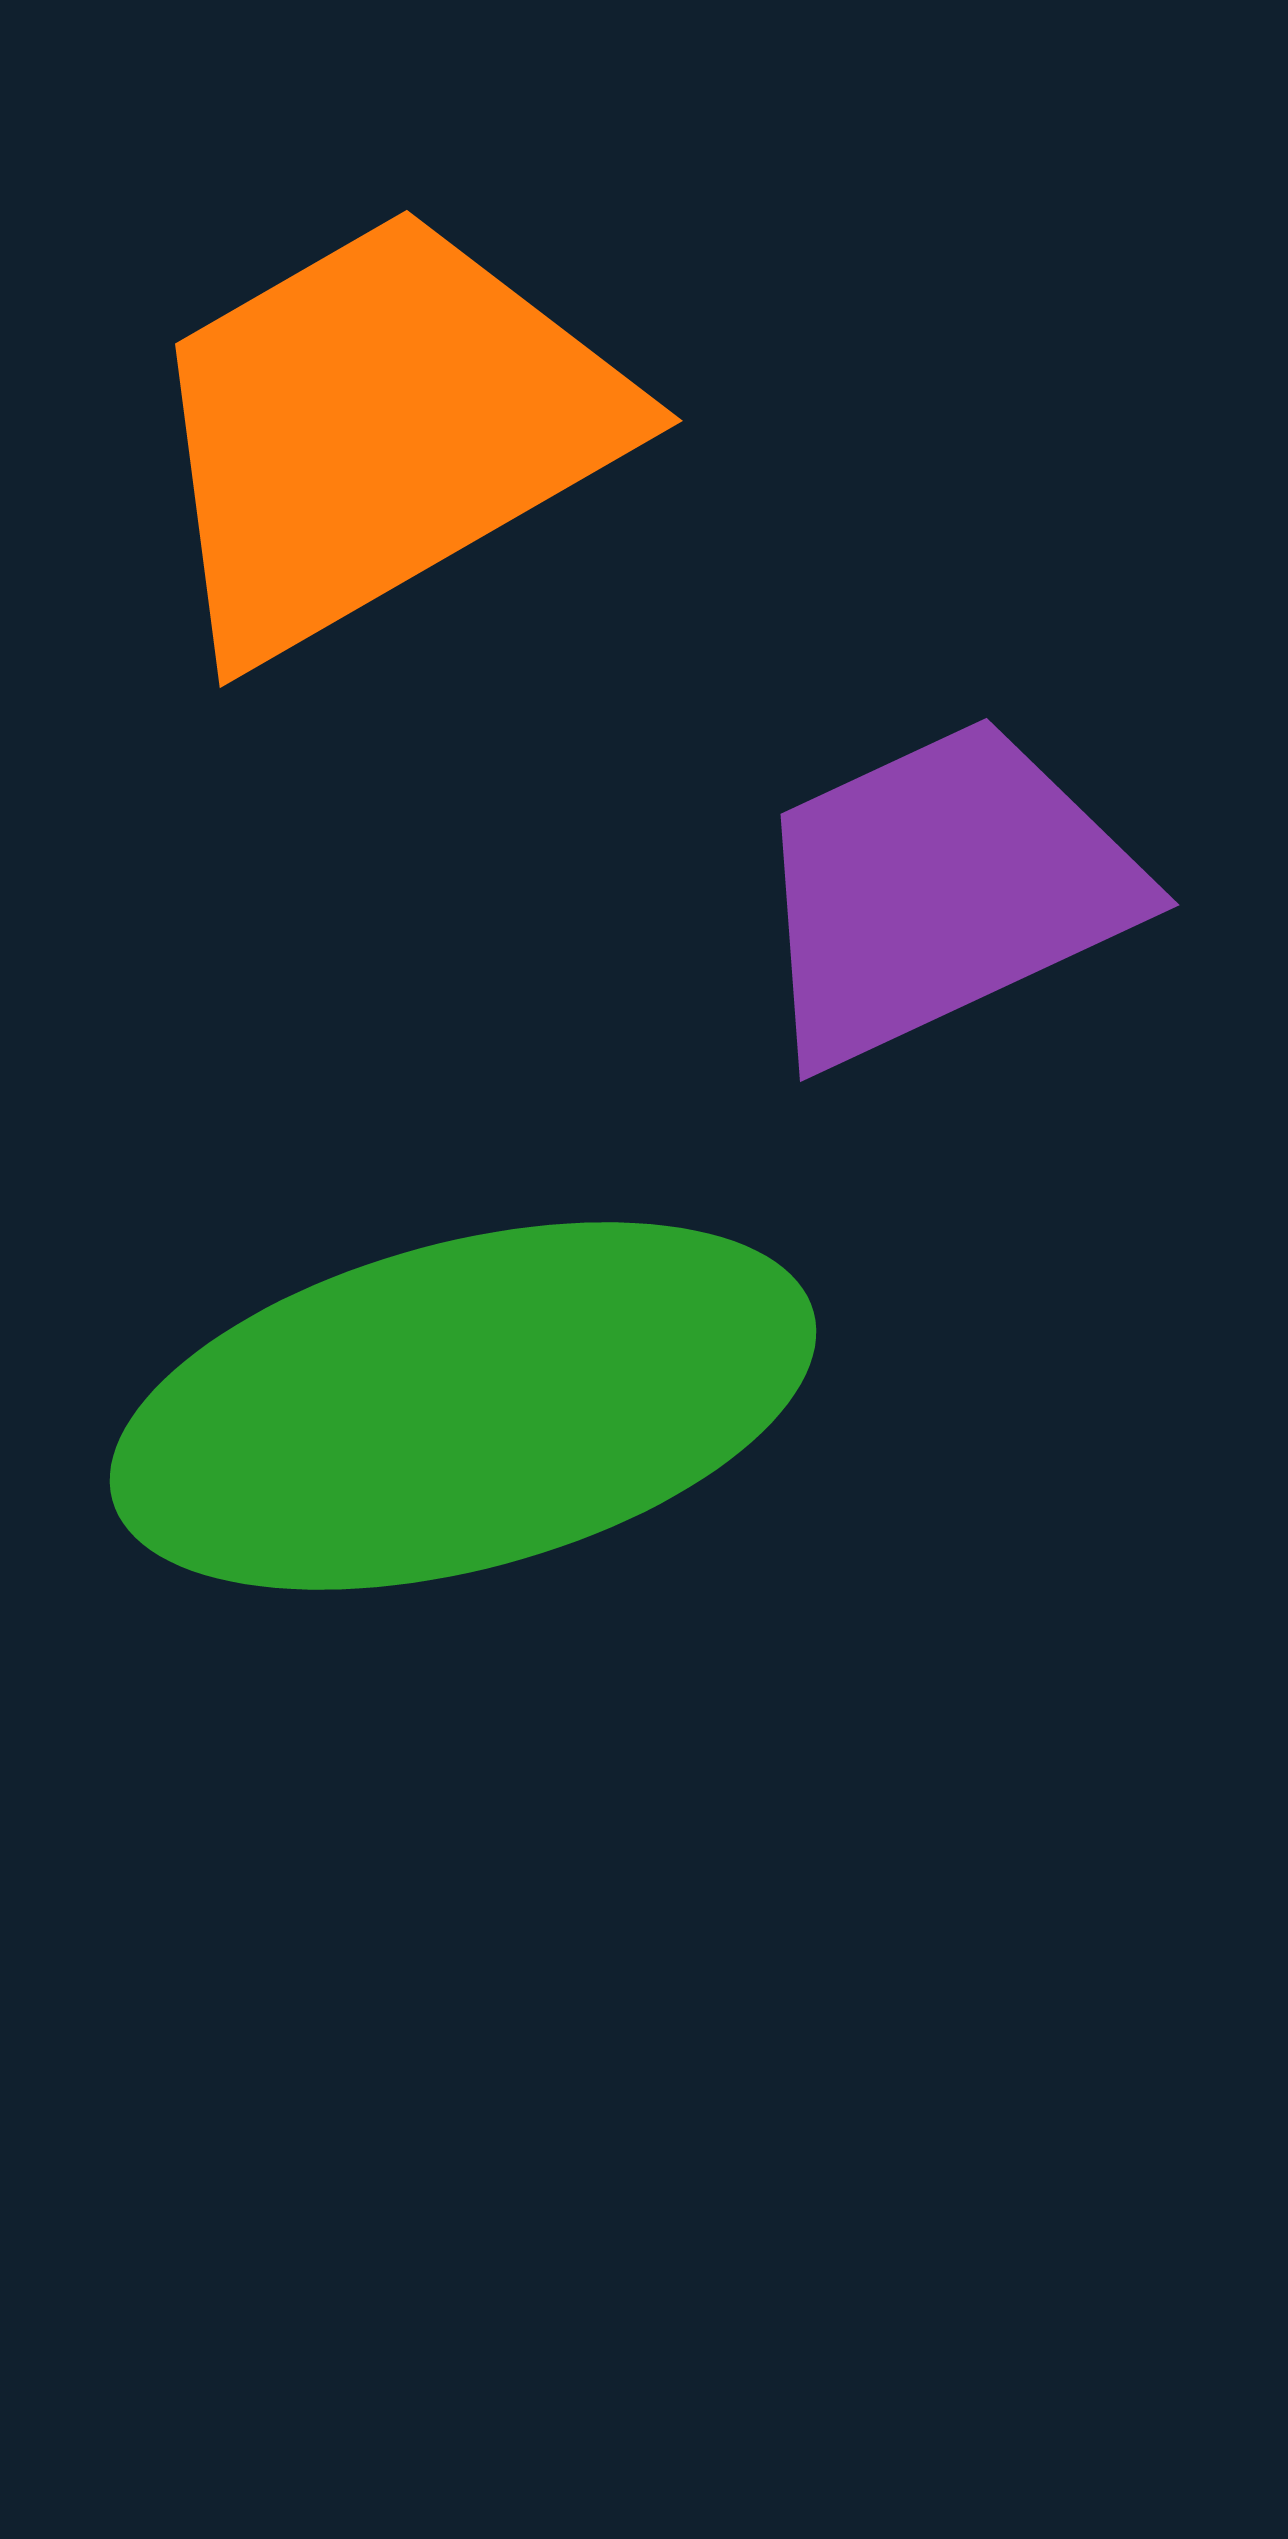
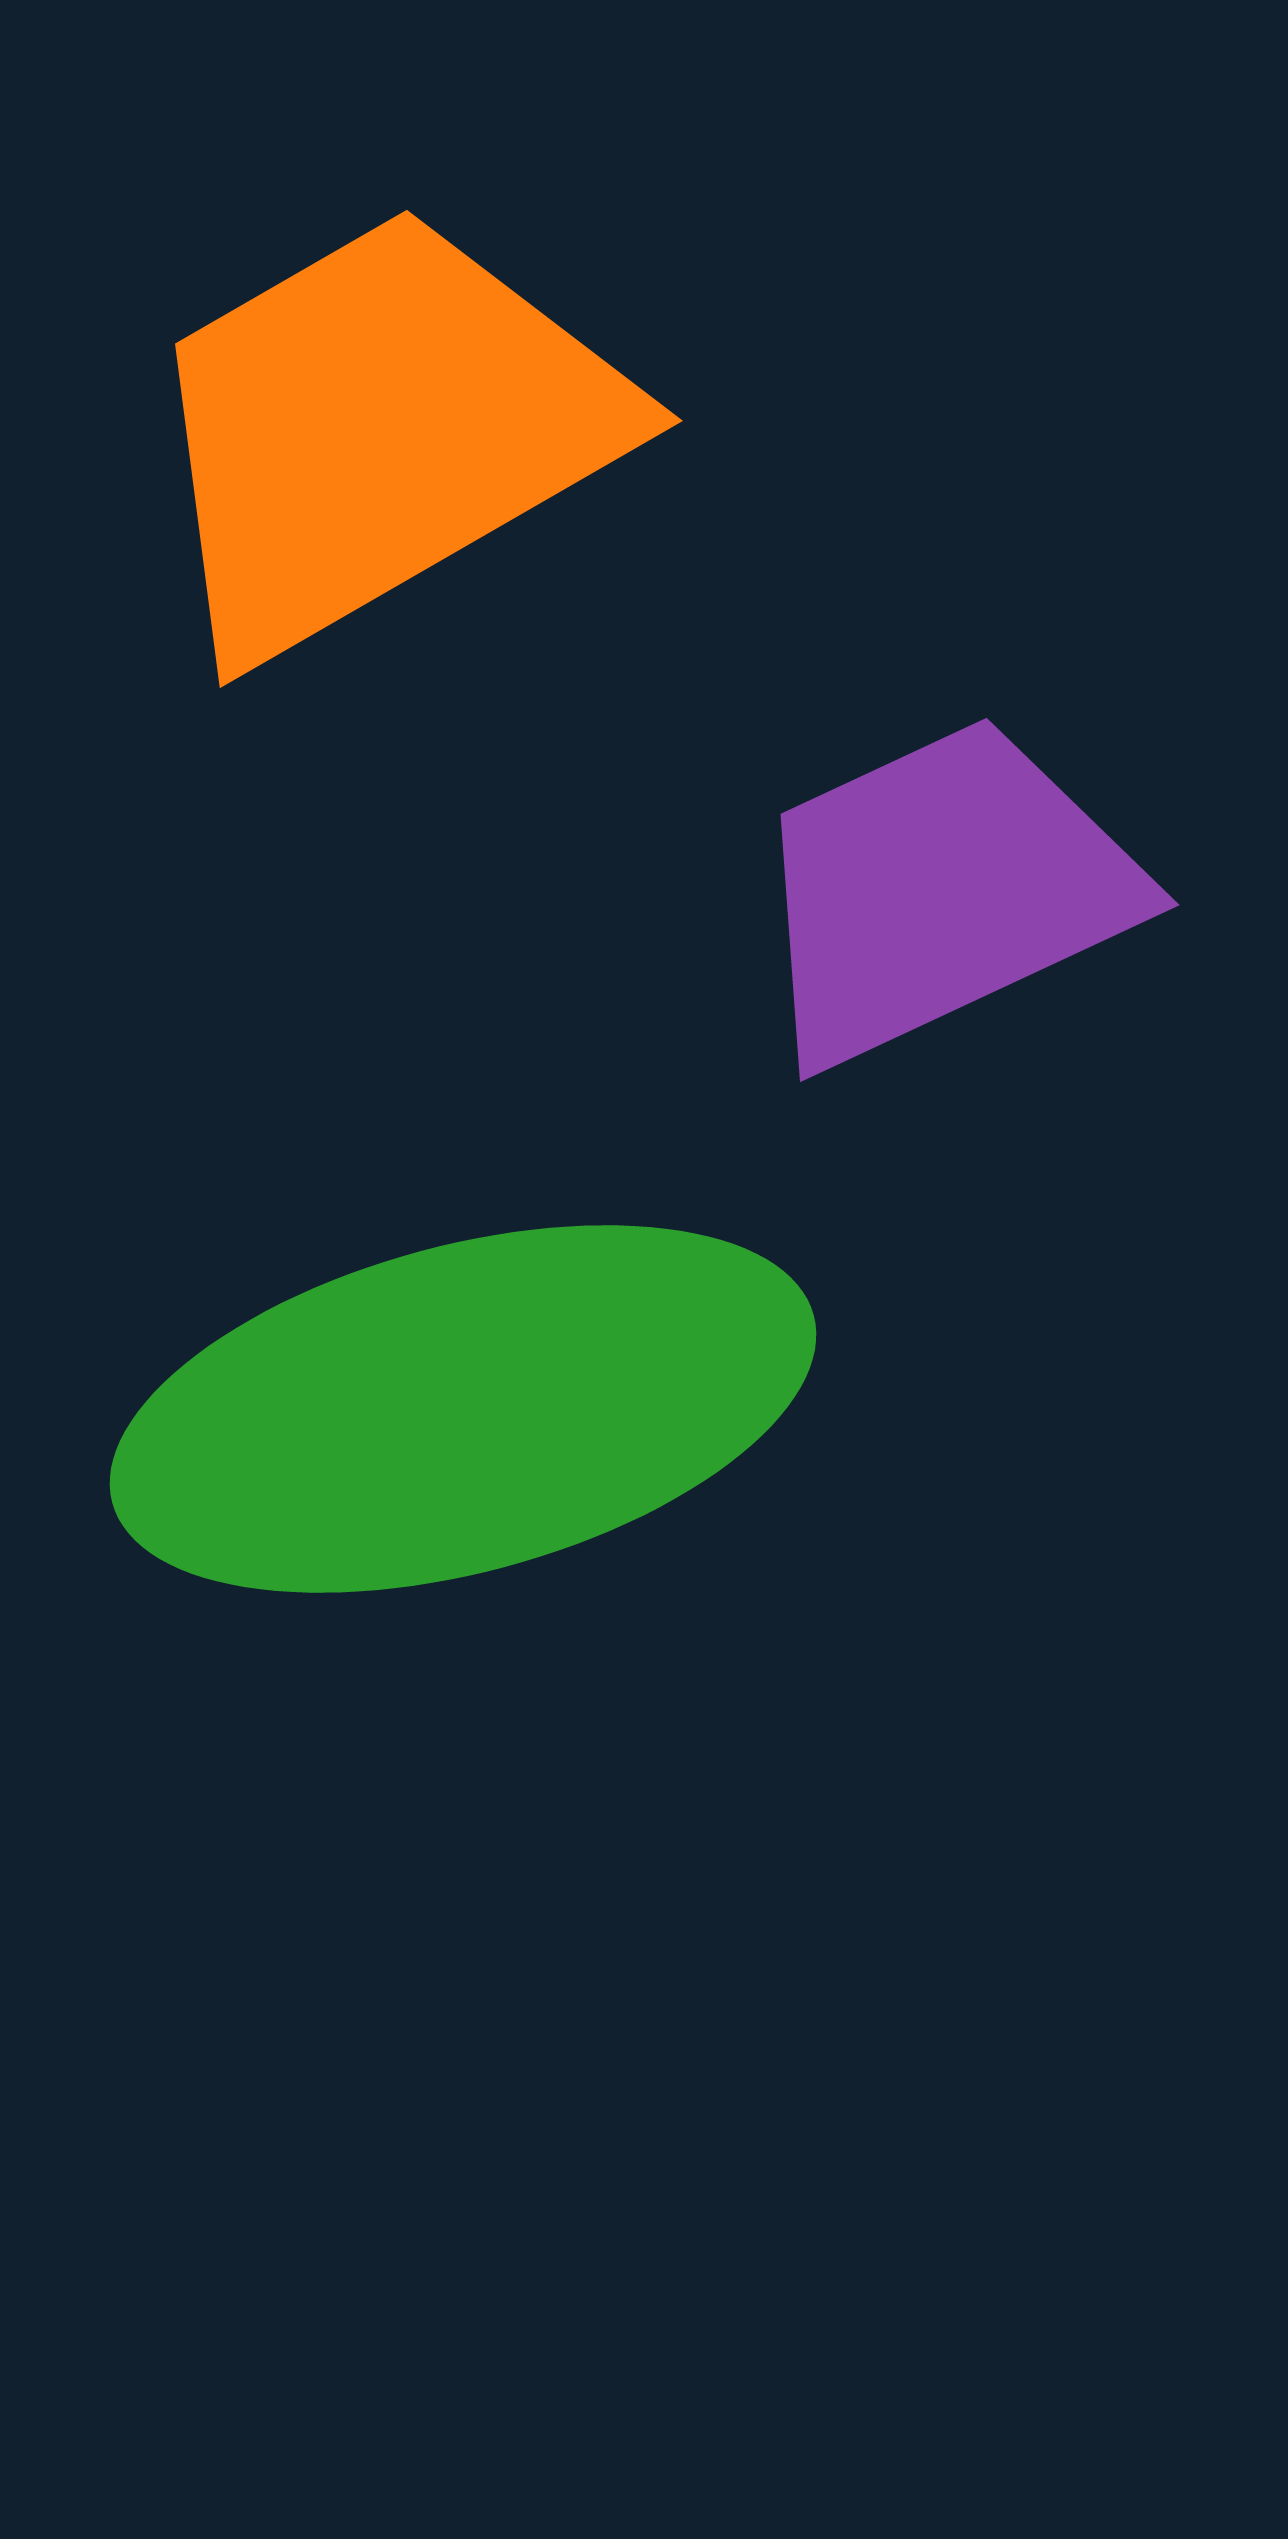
green ellipse: moved 3 px down
